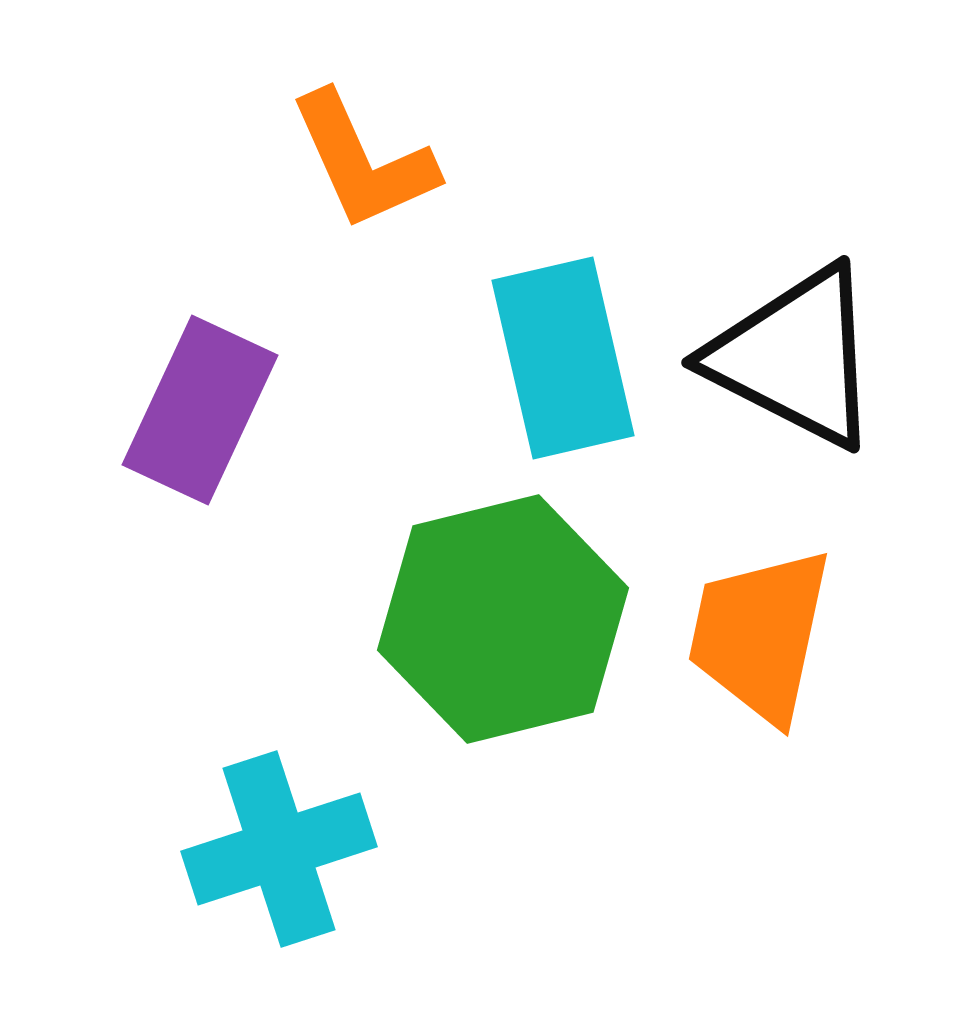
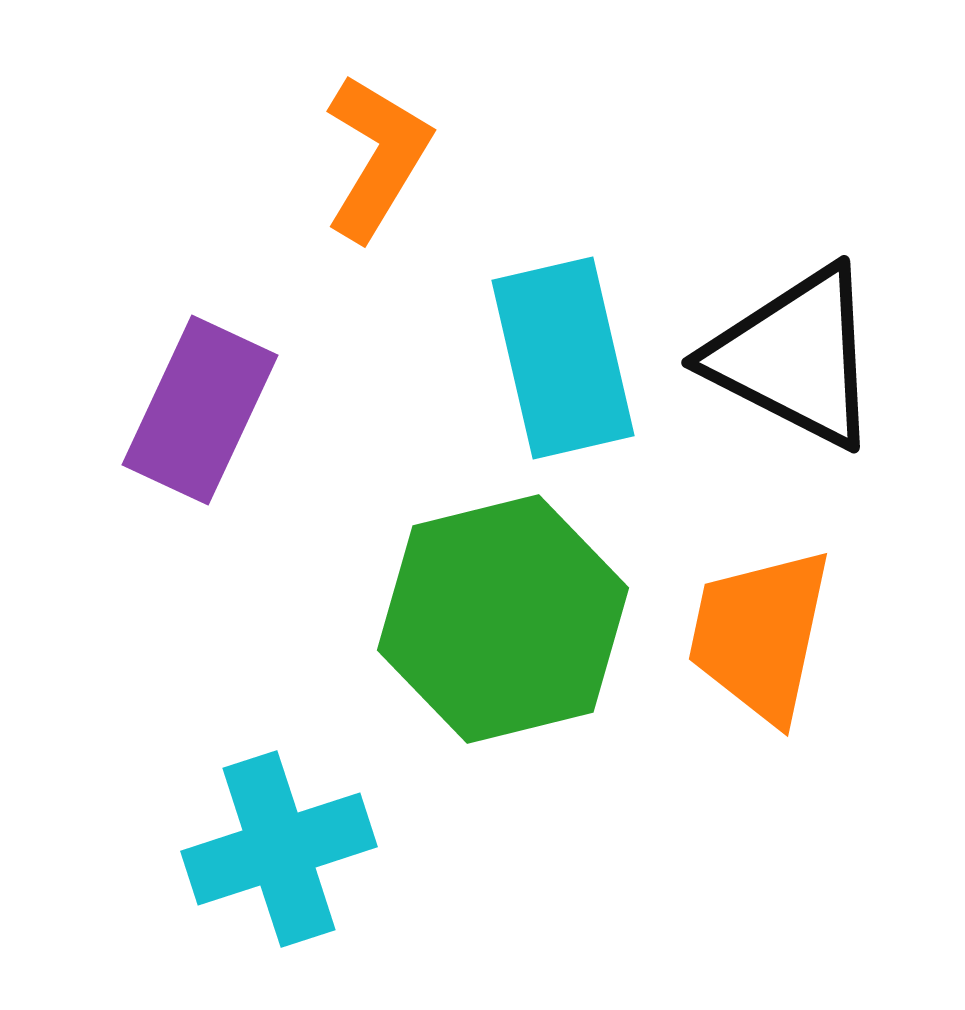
orange L-shape: moved 14 px right, 4 px up; rotated 125 degrees counterclockwise
